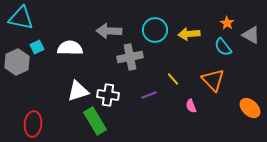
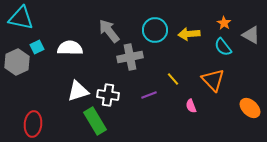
orange star: moved 3 px left
gray arrow: rotated 50 degrees clockwise
